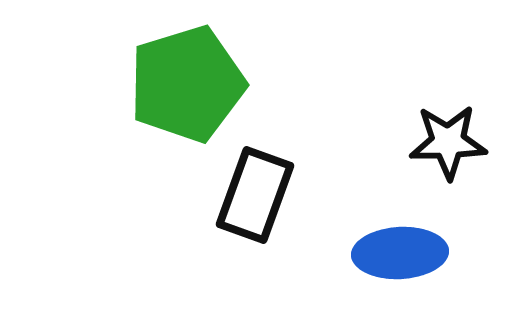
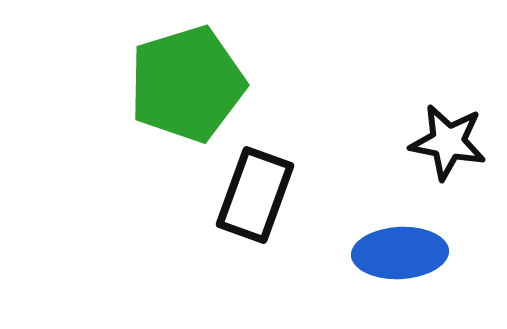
black star: rotated 12 degrees clockwise
